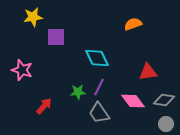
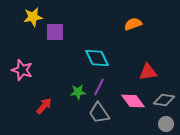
purple square: moved 1 px left, 5 px up
